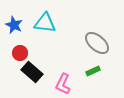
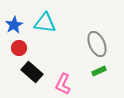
blue star: rotated 18 degrees clockwise
gray ellipse: moved 1 px down; rotated 25 degrees clockwise
red circle: moved 1 px left, 5 px up
green rectangle: moved 6 px right
